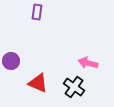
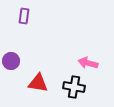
purple rectangle: moved 13 px left, 4 px down
red triangle: rotated 15 degrees counterclockwise
black cross: rotated 25 degrees counterclockwise
